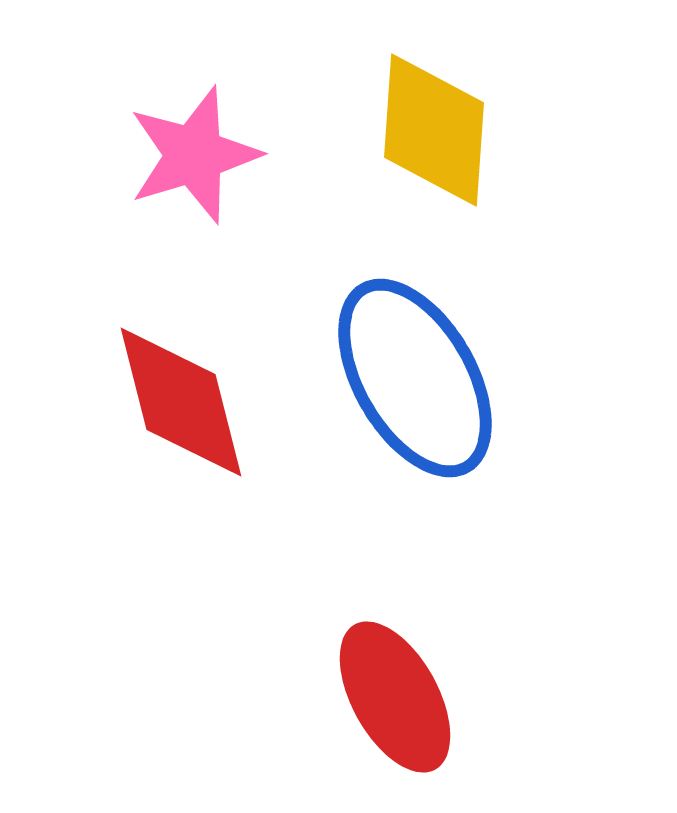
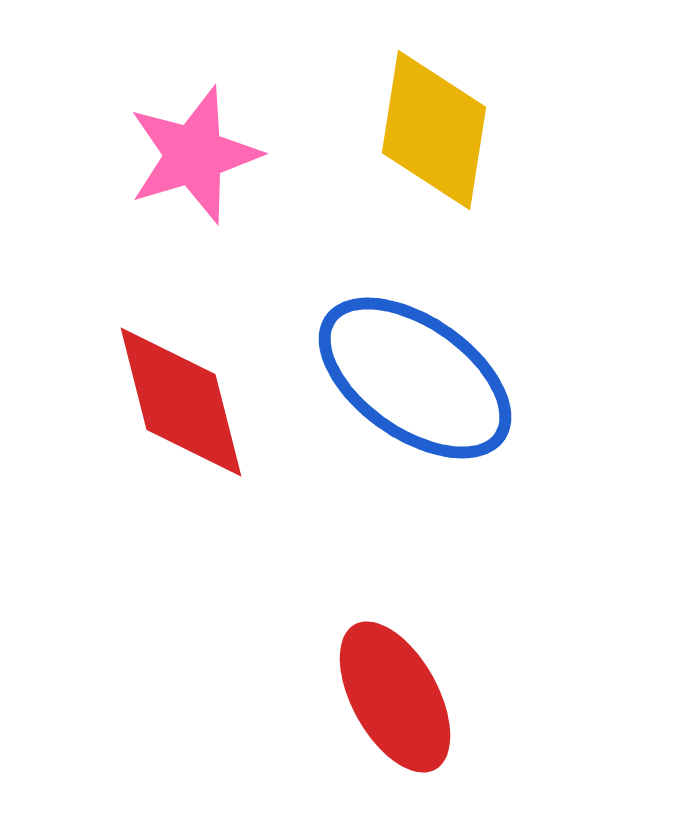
yellow diamond: rotated 5 degrees clockwise
blue ellipse: rotated 25 degrees counterclockwise
